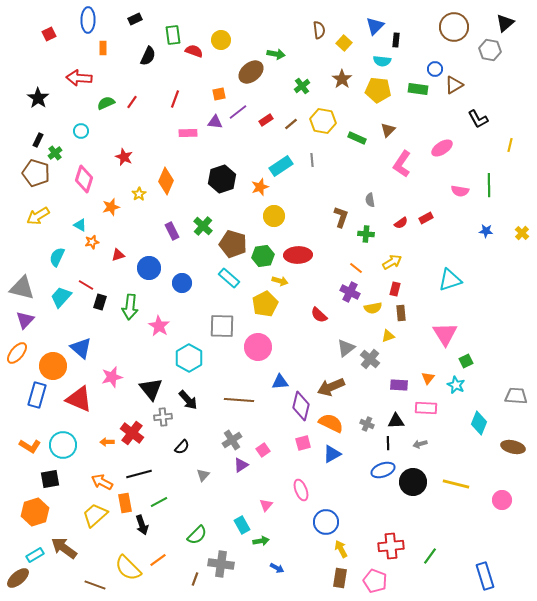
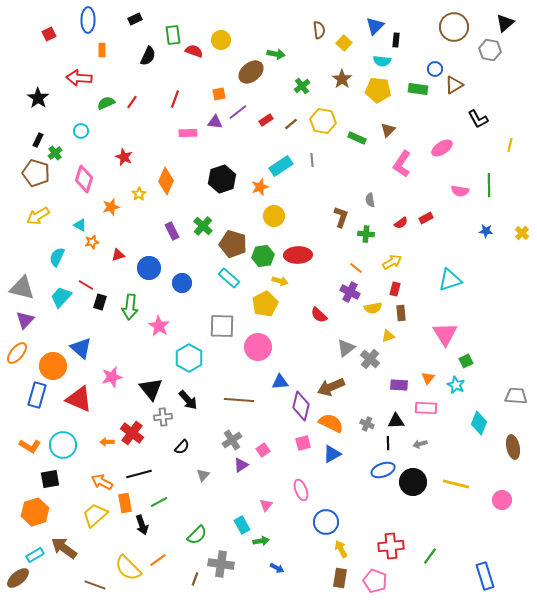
orange rectangle at (103, 48): moved 1 px left, 2 px down
brown ellipse at (513, 447): rotated 65 degrees clockwise
